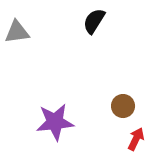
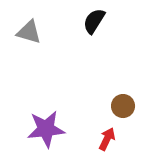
gray triangle: moved 12 px right; rotated 24 degrees clockwise
purple star: moved 9 px left, 7 px down
red arrow: moved 29 px left
